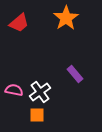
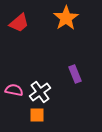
purple rectangle: rotated 18 degrees clockwise
